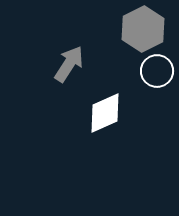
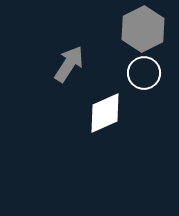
white circle: moved 13 px left, 2 px down
